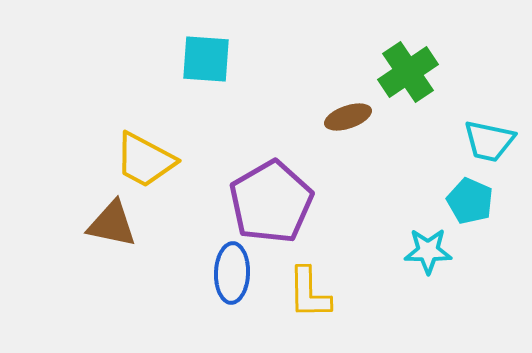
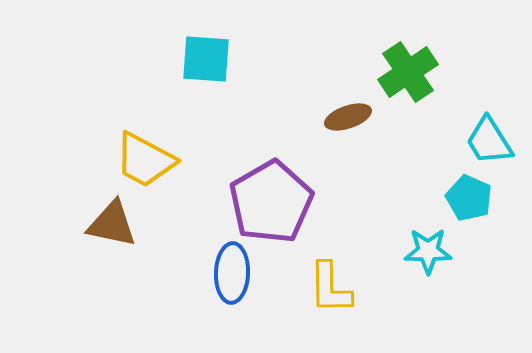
cyan trapezoid: rotated 46 degrees clockwise
cyan pentagon: moved 1 px left, 3 px up
yellow L-shape: moved 21 px right, 5 px up
